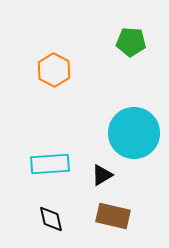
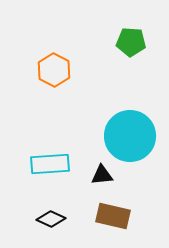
cyan circle: moved 4 px left, 3 px down
black triangle: rotated 25 degrees clockwise
black diamond: rotated 52 degrees counterclockwise
